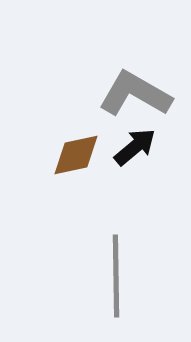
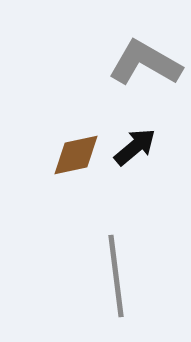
gray L-shape: moved 10 px right, 31 px up
gray line: rotated 6 degrees counterclockwise
